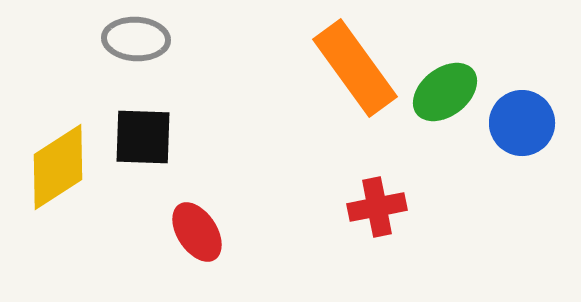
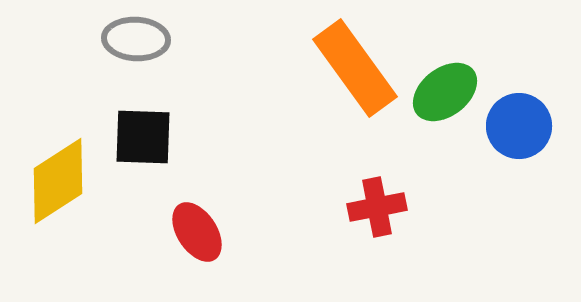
blue circle: moved 3 px left, 3 px down
yellow diamond: moved 14 px down
